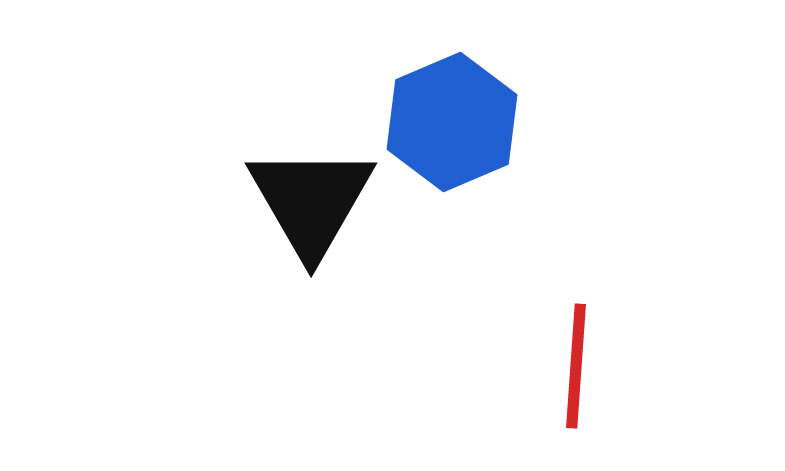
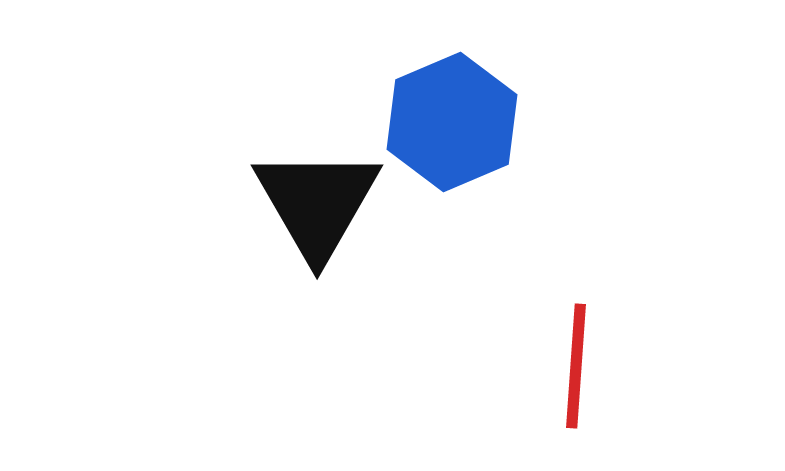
black triangle: moved 6 px right, 2 px down
